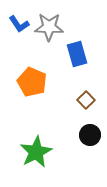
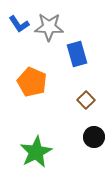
black circle: moved 4 px right, 2 px down
